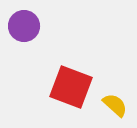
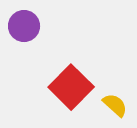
red square: rotated 24 degrees clockwise
